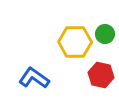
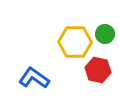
red hexagon: moved 3 px left, 5 px up
